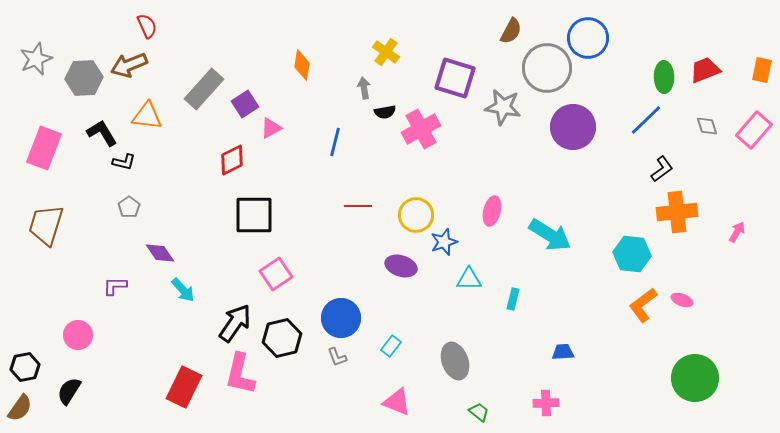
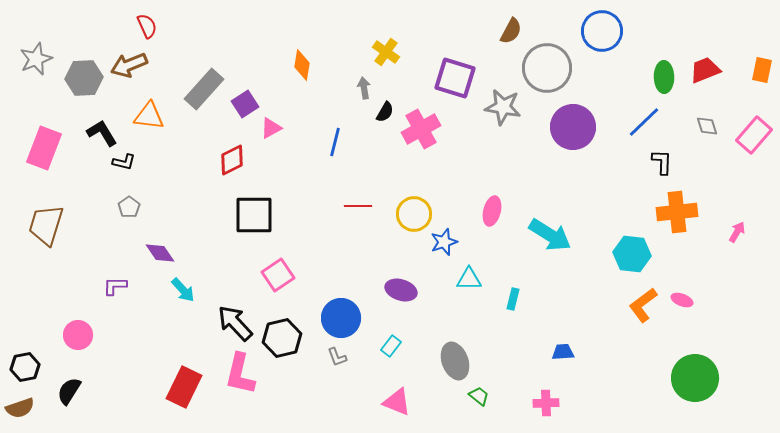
blue circle at (588, 38): moved 14 px right, 7 px up
black semicircle at (385, 112): rotated 50 degrees counterclockwise
orange triangle at (147, 116): moved 2 px right
blue line at (646, 120): moved 2 px left, 2 px down
pink rectangle at (754, 130): moved 5 px down
black L-shape at (662, 169): moved 7 px up; rotated 52 degrees counterclockwise
yellow circle at (416, 215): moved 2 px left, 1 px up
purple ellipse at (401, 266): moved 24 px down
pink square at (276, 274): moved 2 px right, 1 px down
black arrow at (235, 323): rotated 78 degrees counterclockwise
brown semicircle at (20, 408): rotated 36 degrees clockwise
green trapezoid at (479, 412): moved 16 px up
